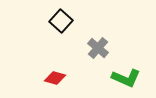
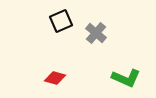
black square: rotated 25 degrees clockwise
gray cross: moved 2 px left, 15 px up
